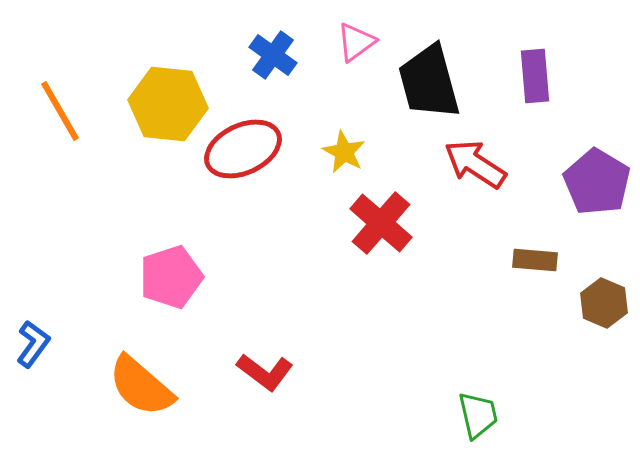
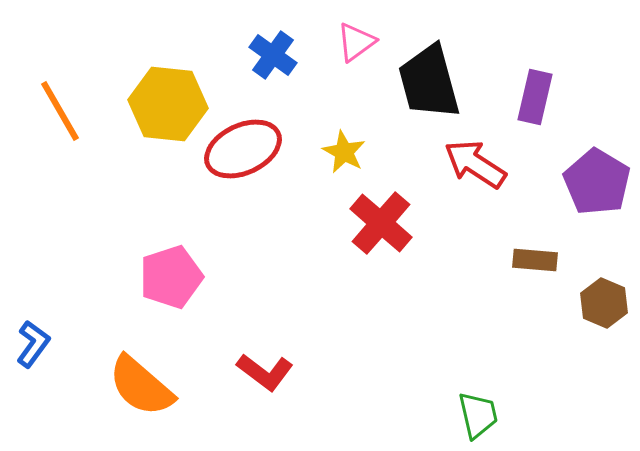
purple rectangle: moved 21 px down; rotated 18 degrees clockwise
